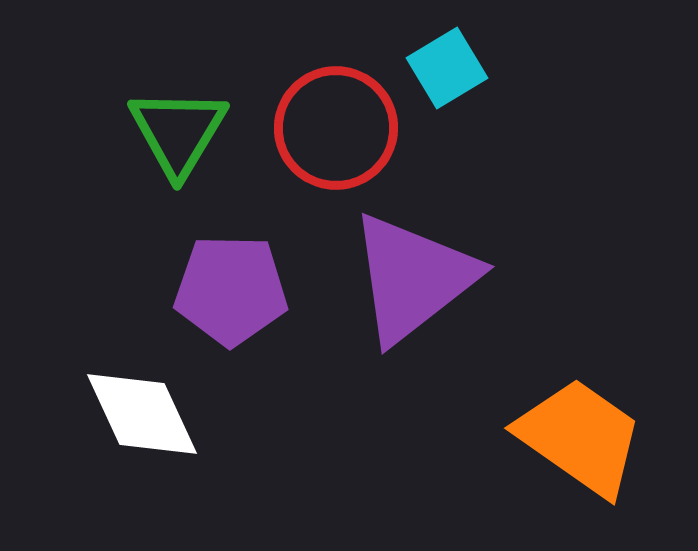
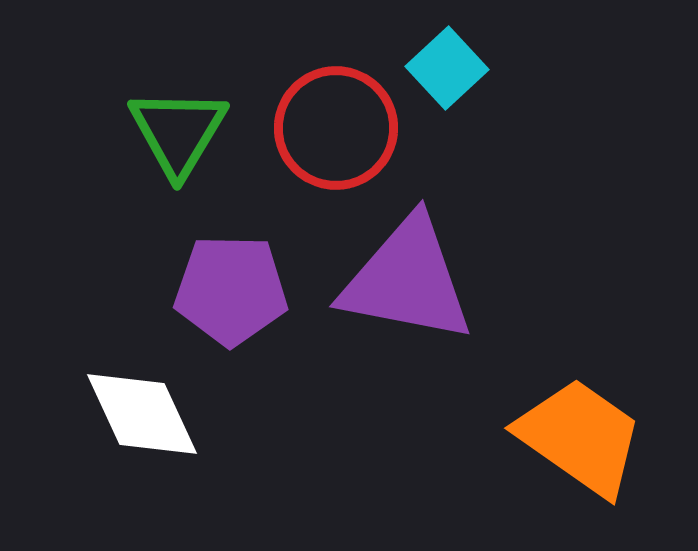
cyan square: rotated 12 degrees counterclockwise
purple triangle: moved 6 px left, 2 px down; rotated 49 degrees clockwise
